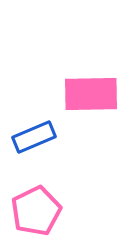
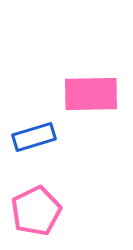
blue rectangle: rotated 6 degrees clockwise
